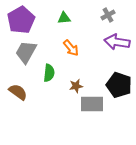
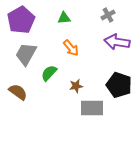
gray trapezoid: moved 2 px down
green semicircle: rotated 144 degrees counterclockwise
gray rectangle: moved 4 px down
